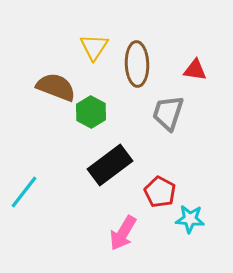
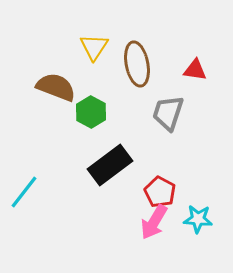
brown ellipse: rotated 9 degrees counterclockwise
cyan star: moved 8 px right
pink arrow: moved 31 px right, 11 px up
